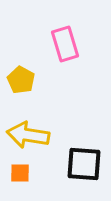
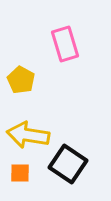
black square: moved 16 px left; rotated 30 degrees clockwise
